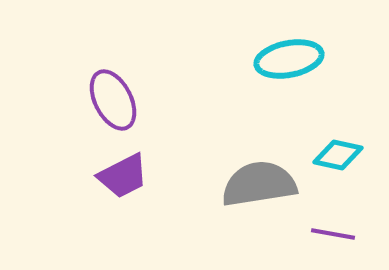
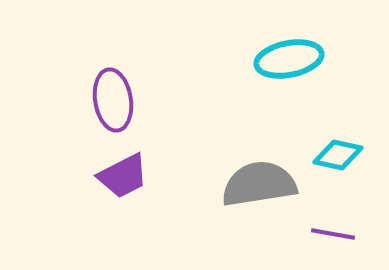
purple ellipse: rotated 18 degrees clockwise
